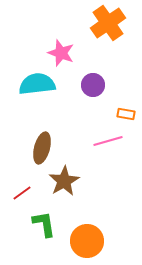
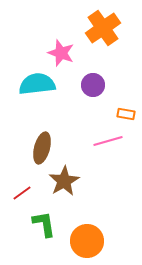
orange cross: moved 5 px left, 5 px down
